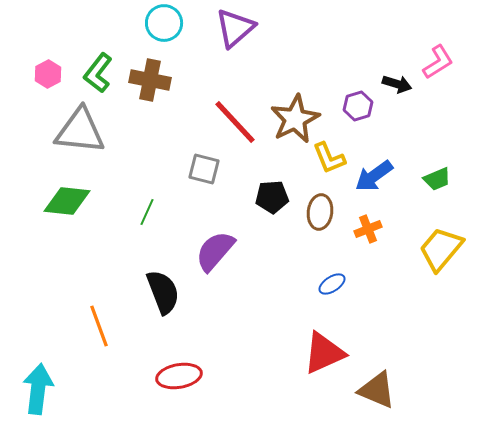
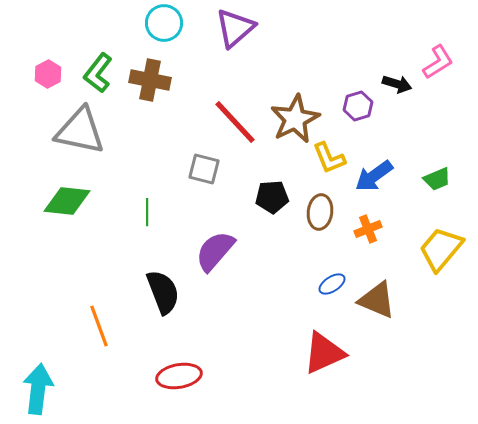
gray triangle: rotated 6 degrees clockwise
green line: rotated 24 degrees counterclockwise
brown triangle: moved 90 px up
